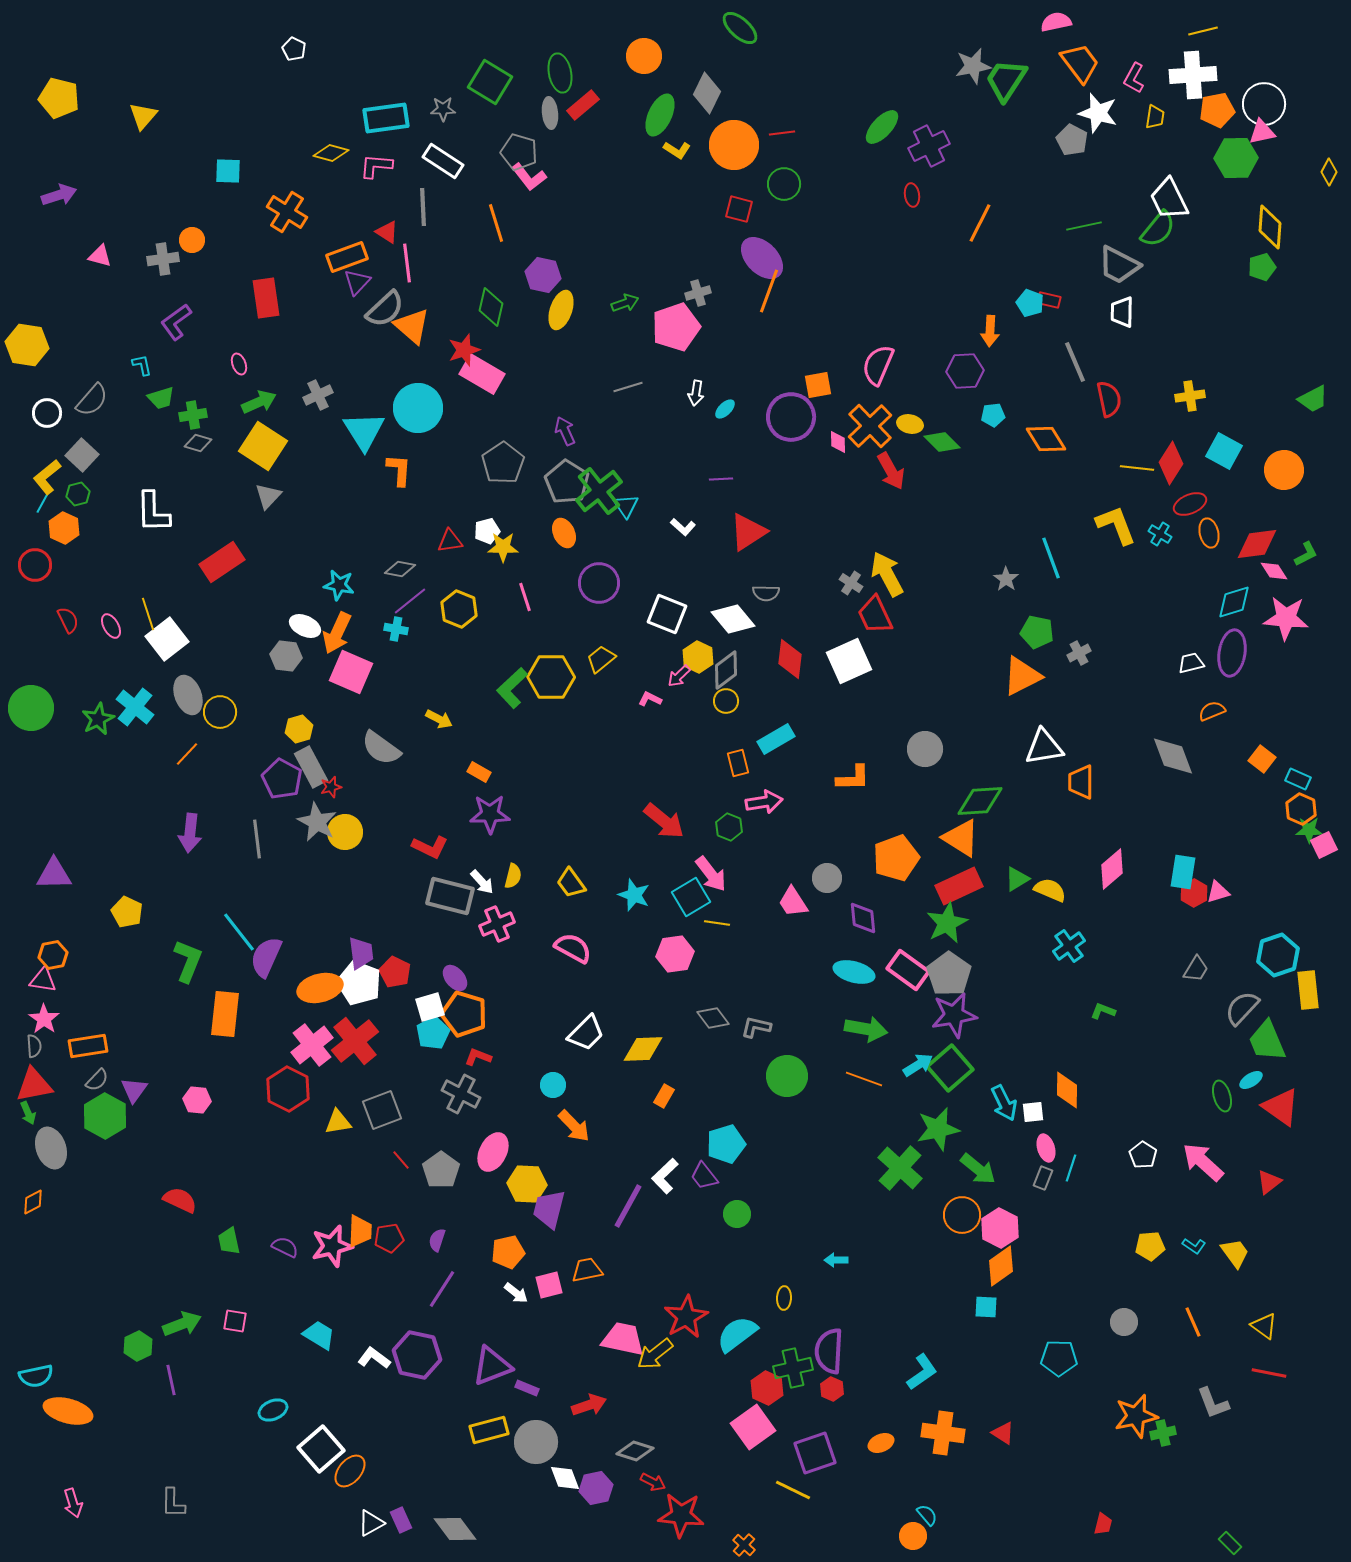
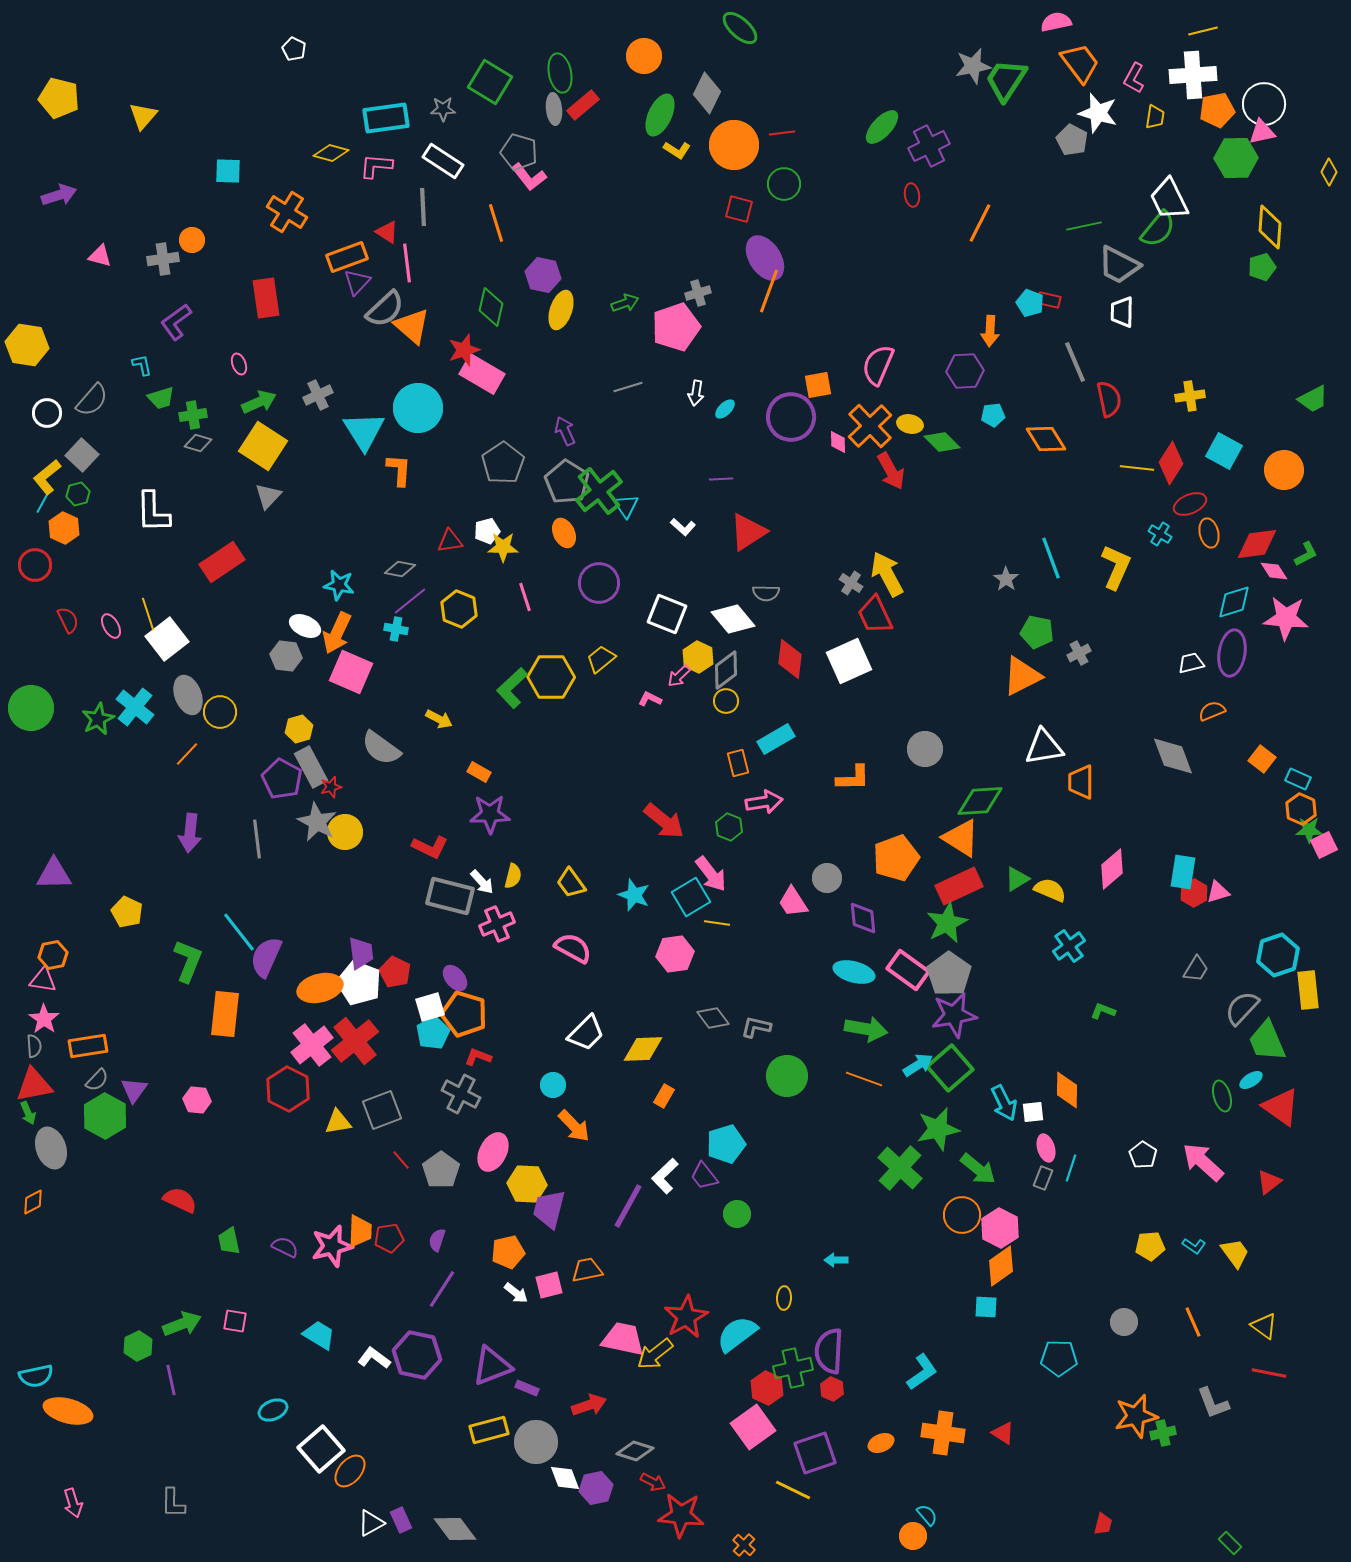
gray ellipse at (550, 113): moved 4 px right, 4 px up
purple ellipse at (762, 258): moved 3 px right; rotated 12 degrees clockwise
yellow L-shape at (1116, 525): moved 42 px down; rotated 45 degrees clockwise
